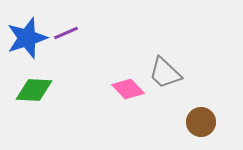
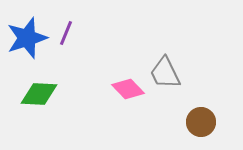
purple line: rotated 45 degrees counterclockwise
gray trapezoid: rotated 21 degrees clockwise
green diamond: moved 5 px right, 4 px down
